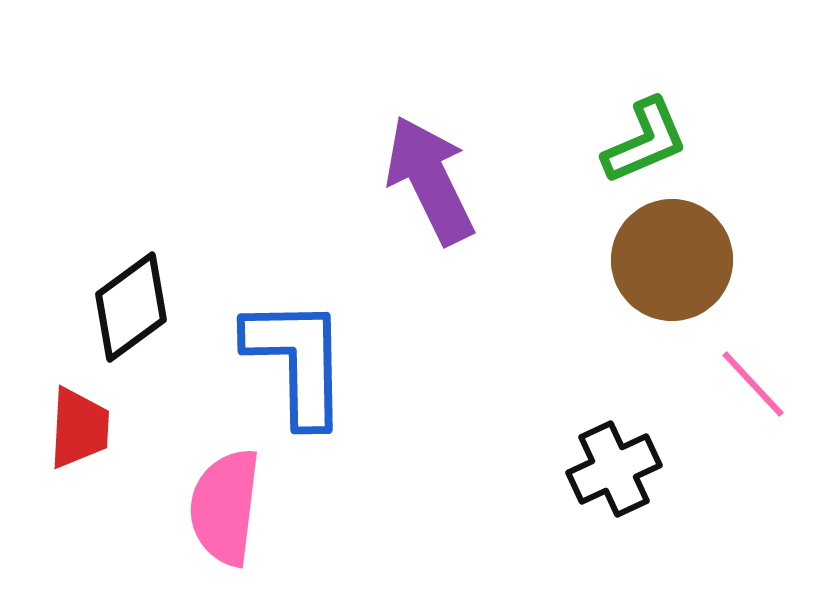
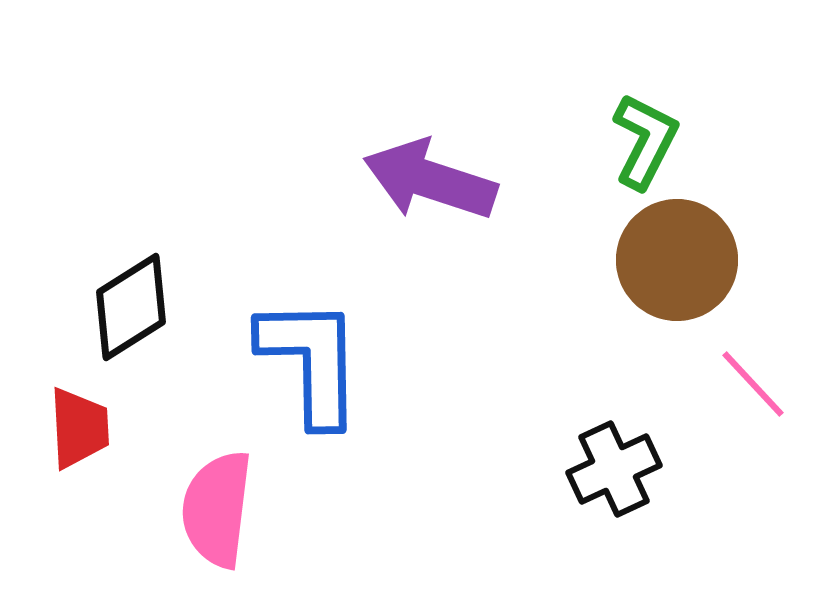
green L-shape: rotated 40 degrees counterclockwise
purple arrow: rotated 46 degrees counterclockwise
brown circle: moved 5 px right
black diamond: rotated 4 degrees clockwise
blue L-shape: moved 14 px right
red trapezoid: rotated 6 degrees counterclockwise
pink semicircle: moved 8 px left, 2 px down
